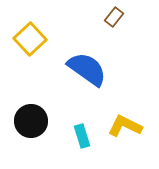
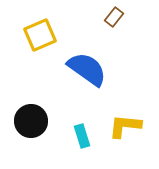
yellow square: moved 10 px right, 4 px up; rotated 20 degrees clockwise
yellow L-shape: rotated 20 degrees counterclockwise
